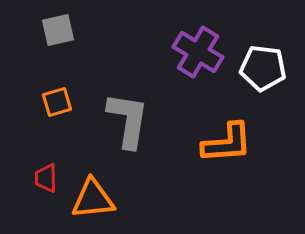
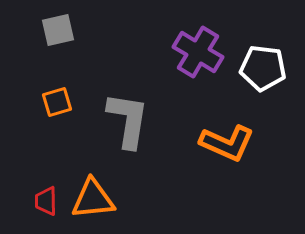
orange L-shape: rotated 28 degrees clockwise
red trapezoid: moved 23 px down
